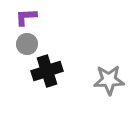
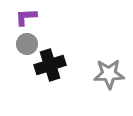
black cross: moved 3 px right, 6 px up
gray star: moved 6 px up
